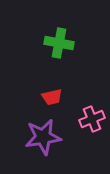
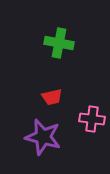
pink cross: rotated 30 degrees clockwise
purple star: rotated 24 degrees clockwise
